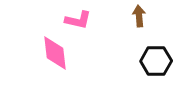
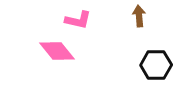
pink diamond: moved 2 px right, 2 px up; rotated 33 degrees counterclockwise
black hexagon: moved 4 px down
